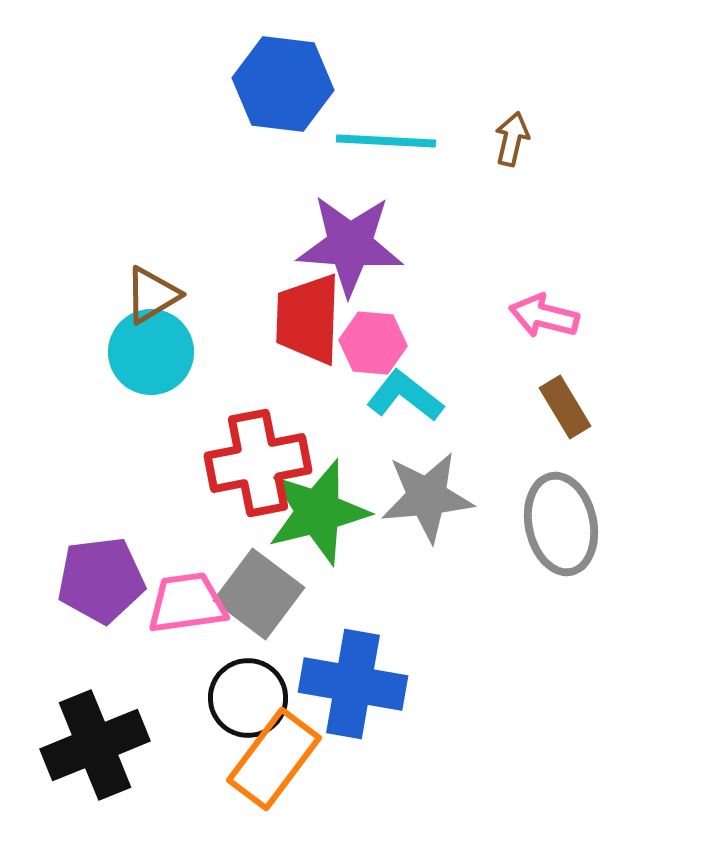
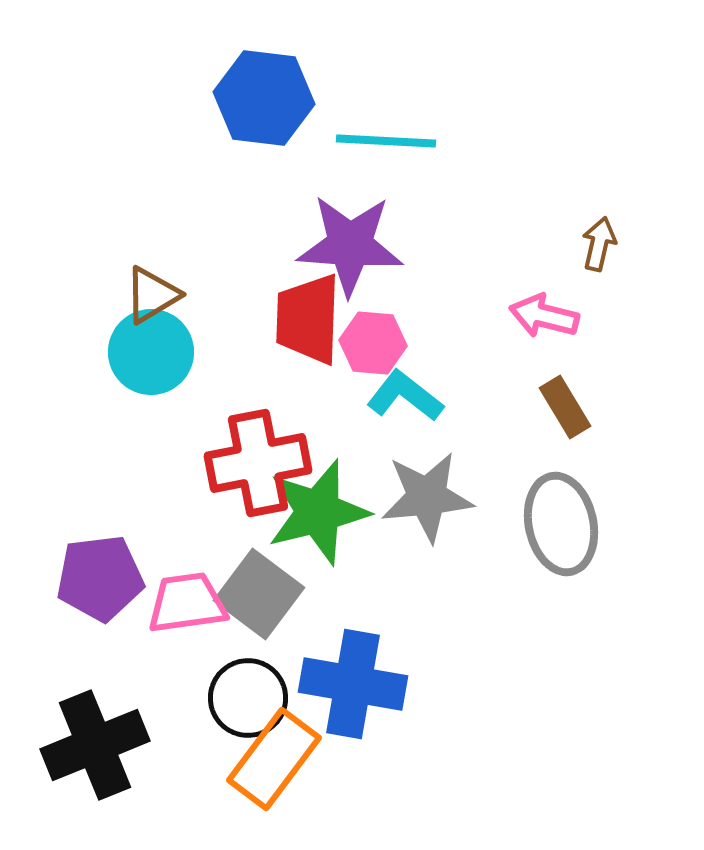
blue hexagon: moved 19 px left, 14 px down
brown arrow: moved 87 px right, 105 px down
purple pentagon: moved 1 px left, 2 px up
